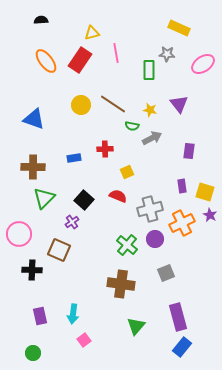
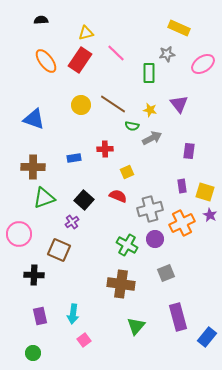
yellow triangle at (92, 33): moved 6 px left
pink line at (116, 53): rotated 36 degrees counterclockwise
gray star at (167, 54): rotated 14 degrees counterclockwise
green rectangle at (149, 70): moved 3 px down
green triangle at (44, 198): rotated 25 degrees clockwise
green cross at (127, 245): rotated 10 degrees counterclockwise
black cross at (32, 270): moved 2 px right, 5 px down
blue rectangle at (182, 347): moved 25 px right, 10 px up
